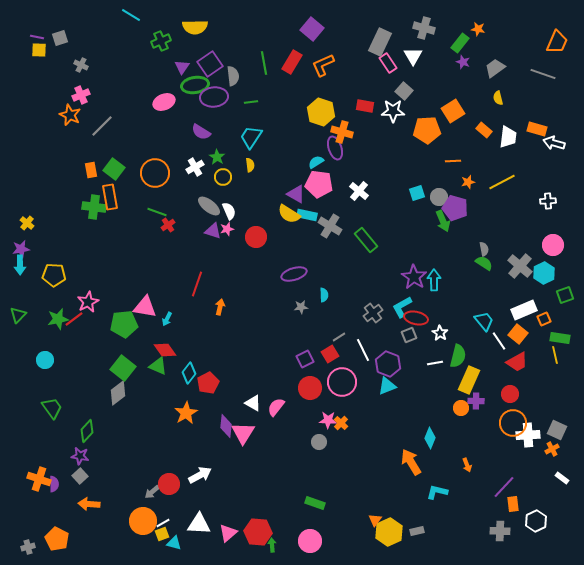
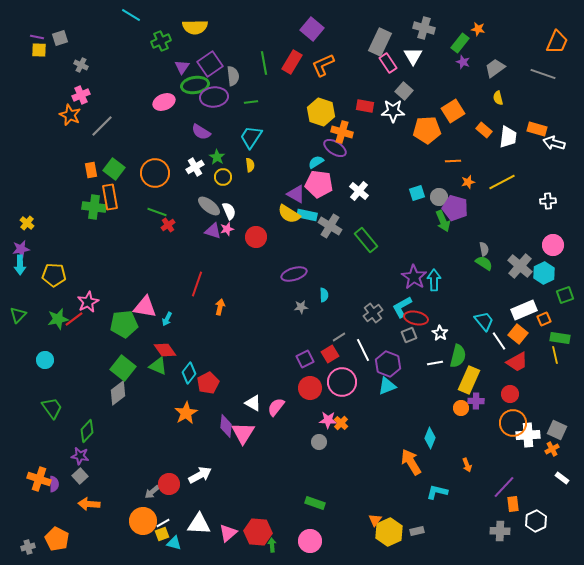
purple ellipse at (335, 148): rotated 40 degrees counterclockwise
